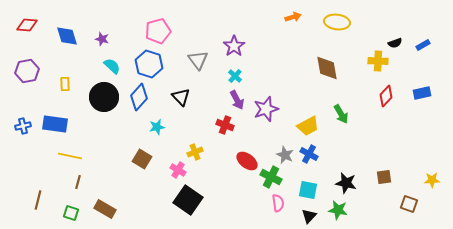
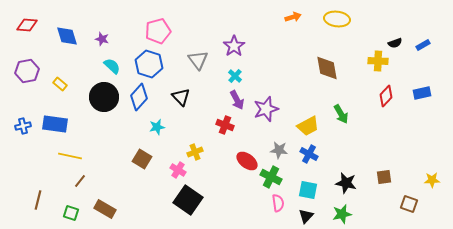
yellow ellipse at (337, 22): moved 3 px up
yellow rectangle at (65, 84): moved 5 px left; rotated 48 degrees counterclockwise
gray star at (285, 155): moved 6 px left, 5 px up; rotated 18 degrees counterclockwise
brown line at (78, 182): moved 2 px right, 1 px up; rotated 24 degrees clockwise
green star at (338, 210): moved 4 px right, 4 px down; rotated 24 degrees counterclockwise
black triangle at (309, 216): moved 3 px left
